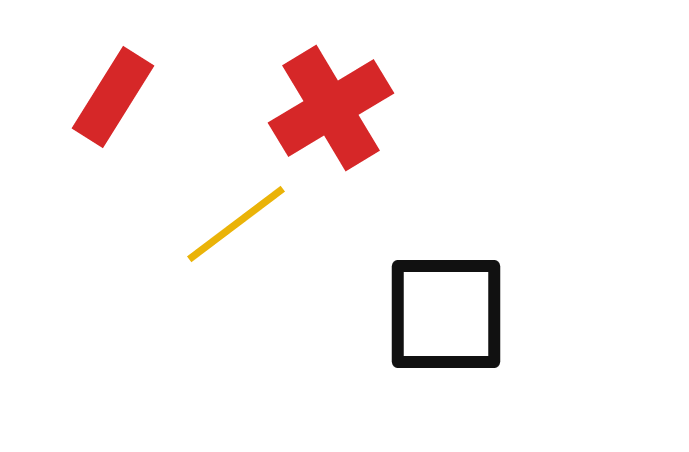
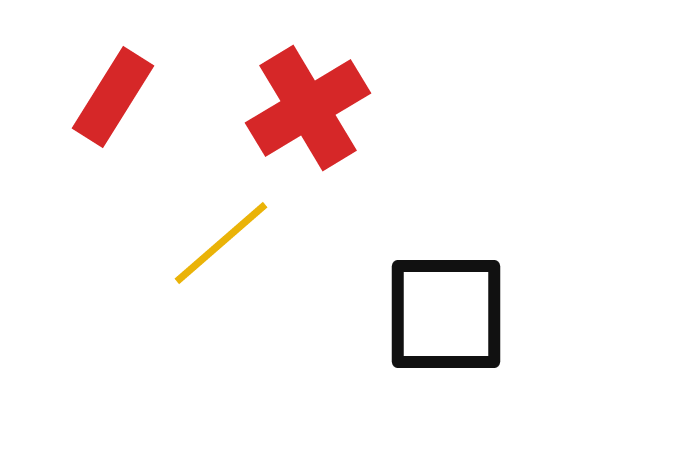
red cross: moved 23 px left
yellow line: moved 15 px left, 19 px down; rotated 4 degrees counterclockwise
